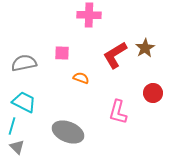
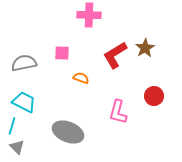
red circle: moved 1 px right, 3 px down
